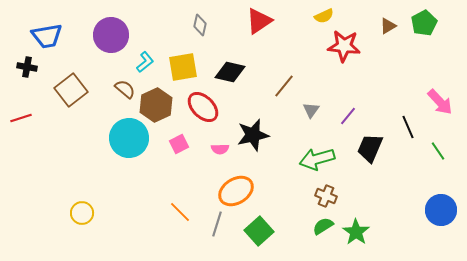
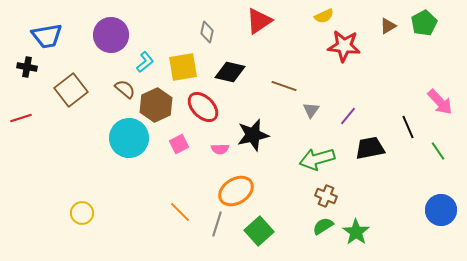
gray diamond: moved 7 px right, 7 px down
brown line: rotated 70 degrees clockwise
black trapezoid: rotated 56 degrees clockwise
